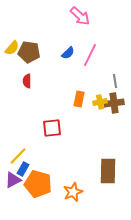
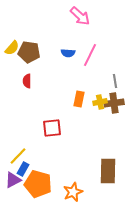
blue semicircle: rotated 48 degrees clockwise
